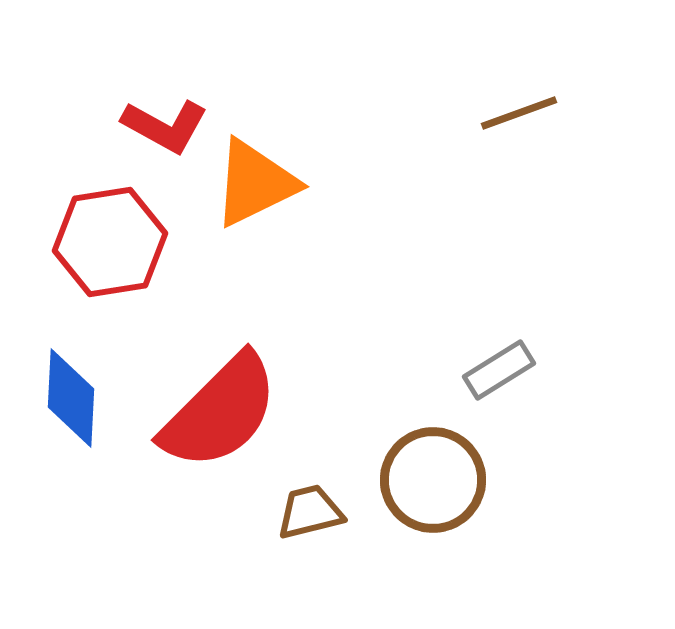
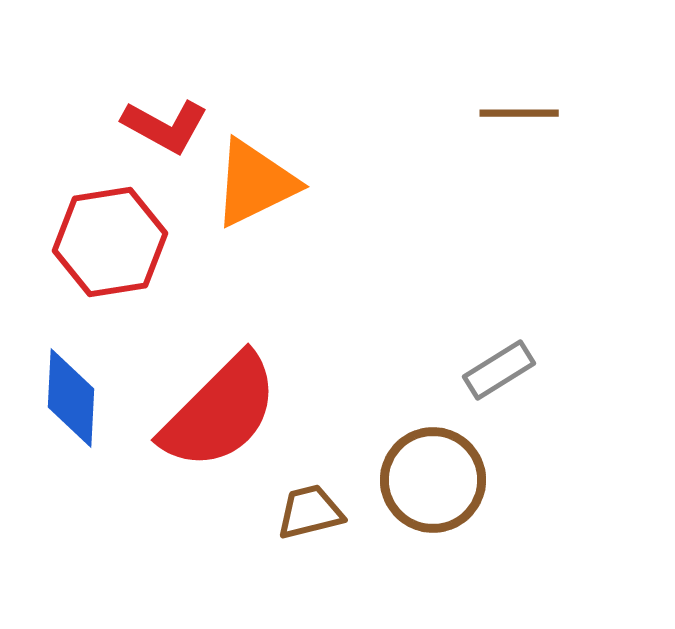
brown line: rotated 20 degrees clockwise
